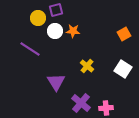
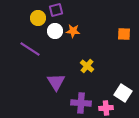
orange square: rotated 32 degrees clockwise
white square: moved 24 px down
purple cross: rotated 36 degrees counterclockwise
